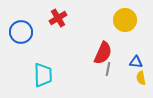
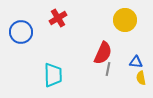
cyan trapezoid: moved 10 px right
